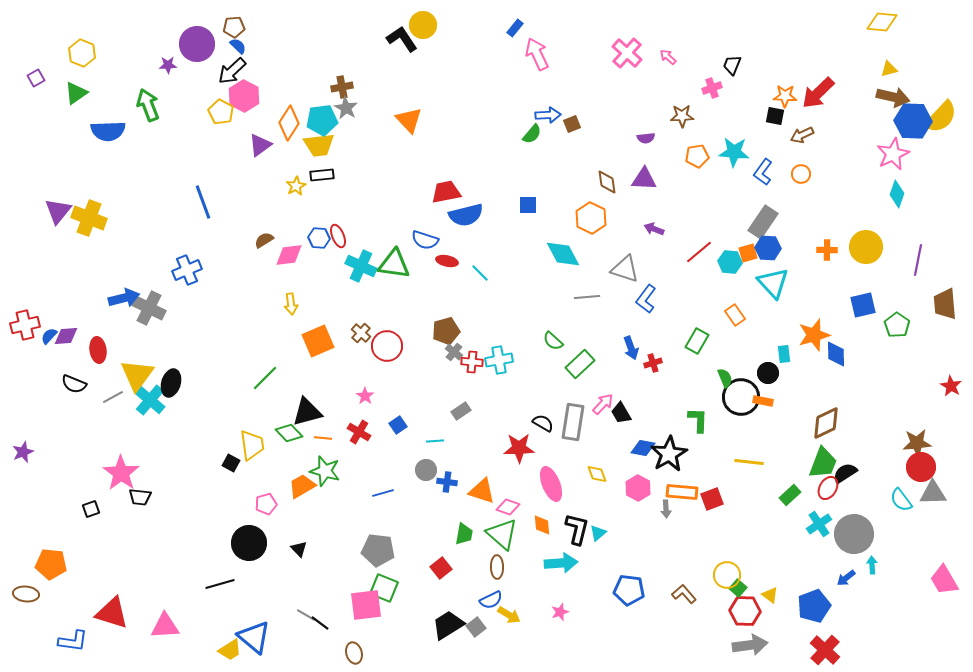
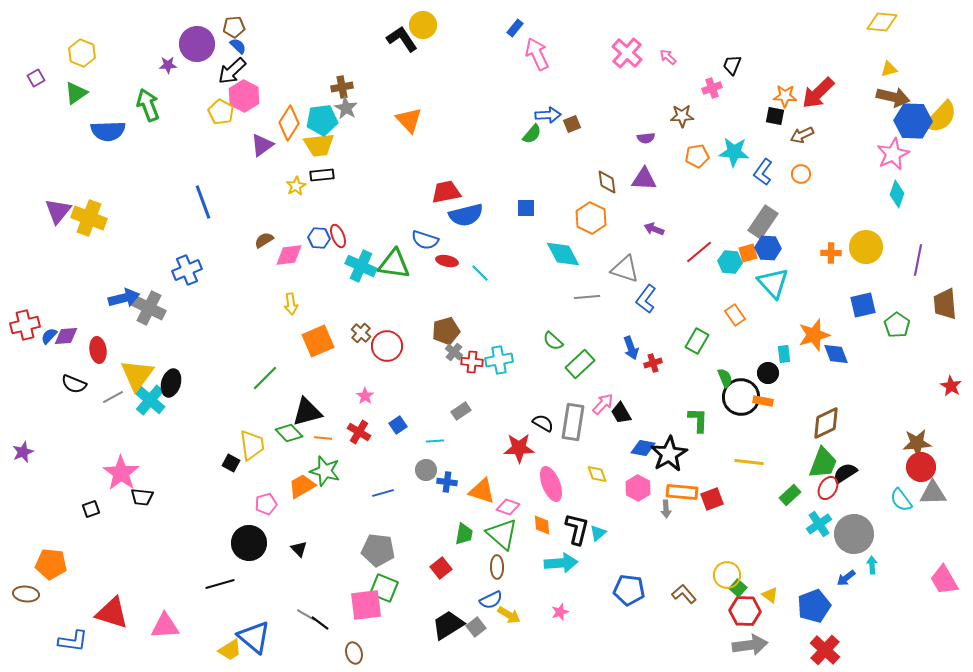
purple triangle at (260, 145): moved 2 px right
blue square at (528, 205): moved 2 px left, 3 px down
orange cross at (827, 250): moved 4 px right, 3 px down
blue diamond at (836, 354): rotated 20 degrees counterclockwise
black trapezoid at (140, 497): moved 2 px right
